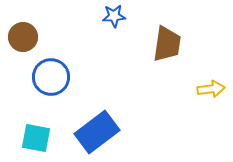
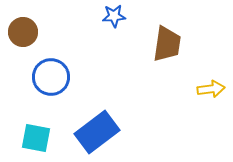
brown circle: moved 5 px up
